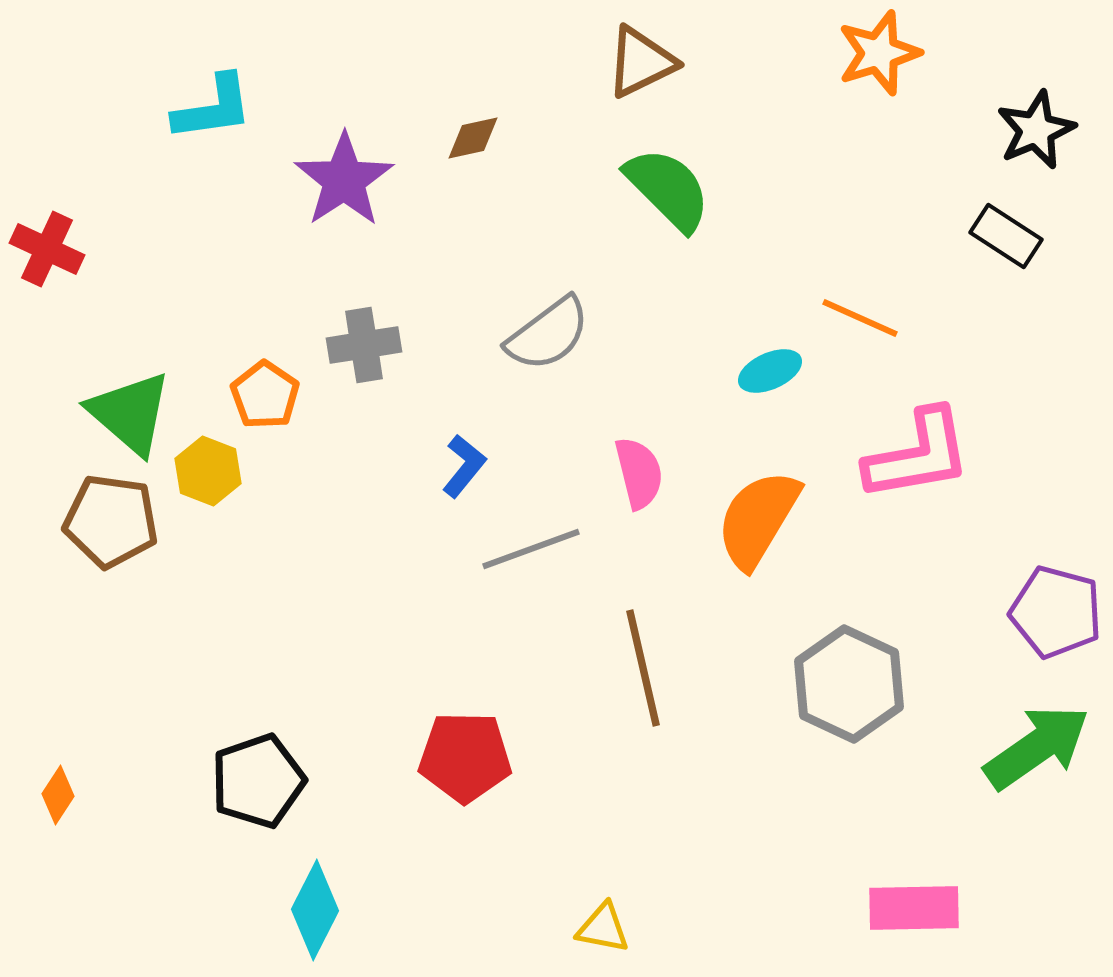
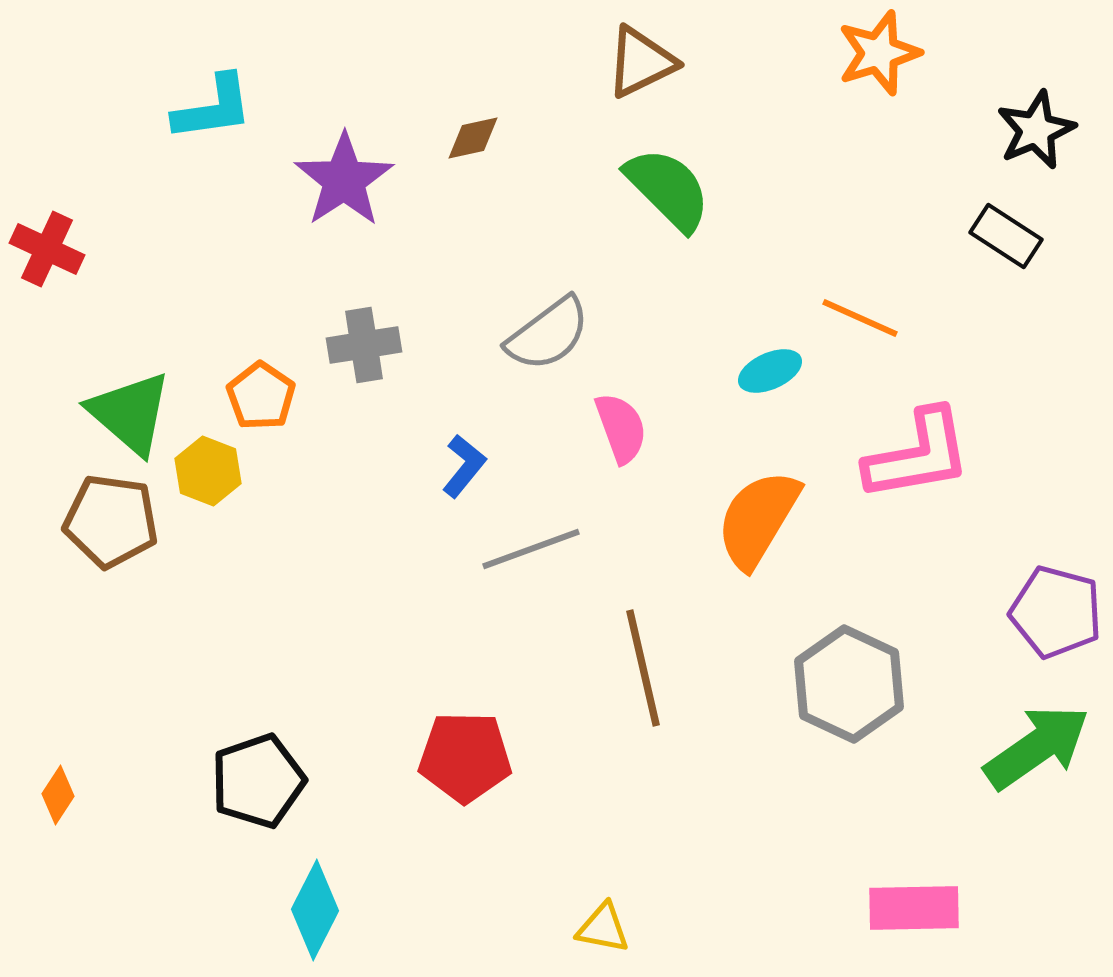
orange pentagon: moved 4 px left, 1 px down
pink semicircle: moved 18 px left, 45 px up; rotated 6 degrees counterclockwise
